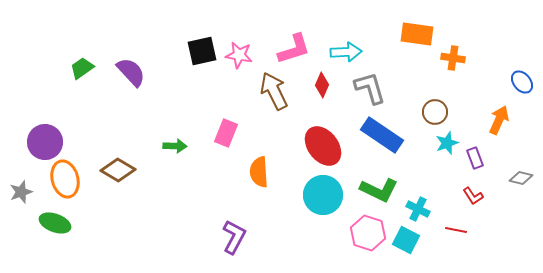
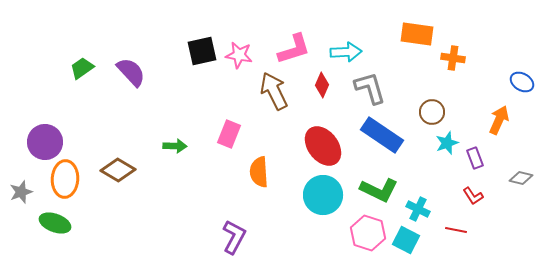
blue ellipse: rotated 20 degrees counterclockwise
brown circle: moved 3 px left
pink rectangle: moved 3 px right, 1 px down
orange ellipse: rotated 18 degrees clockwise
